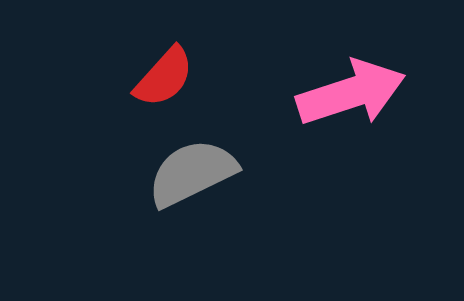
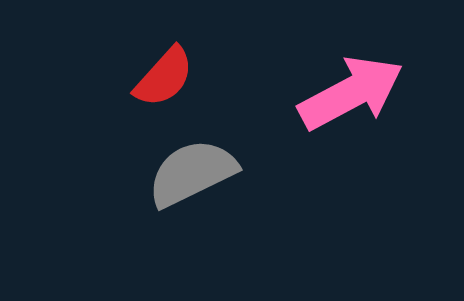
pink arrow: rotated 10 degrees counterclockwise
